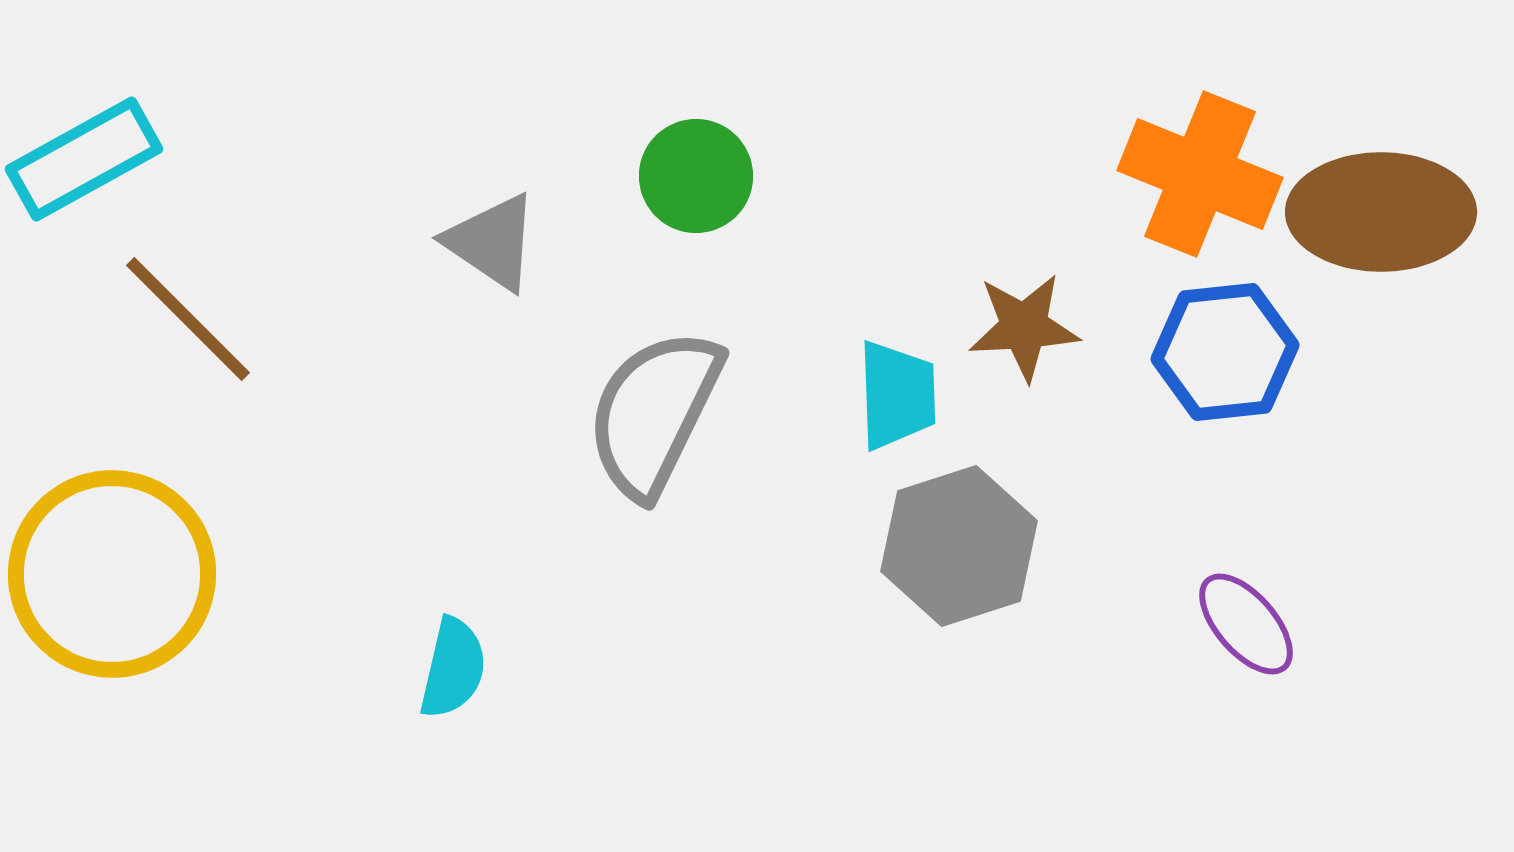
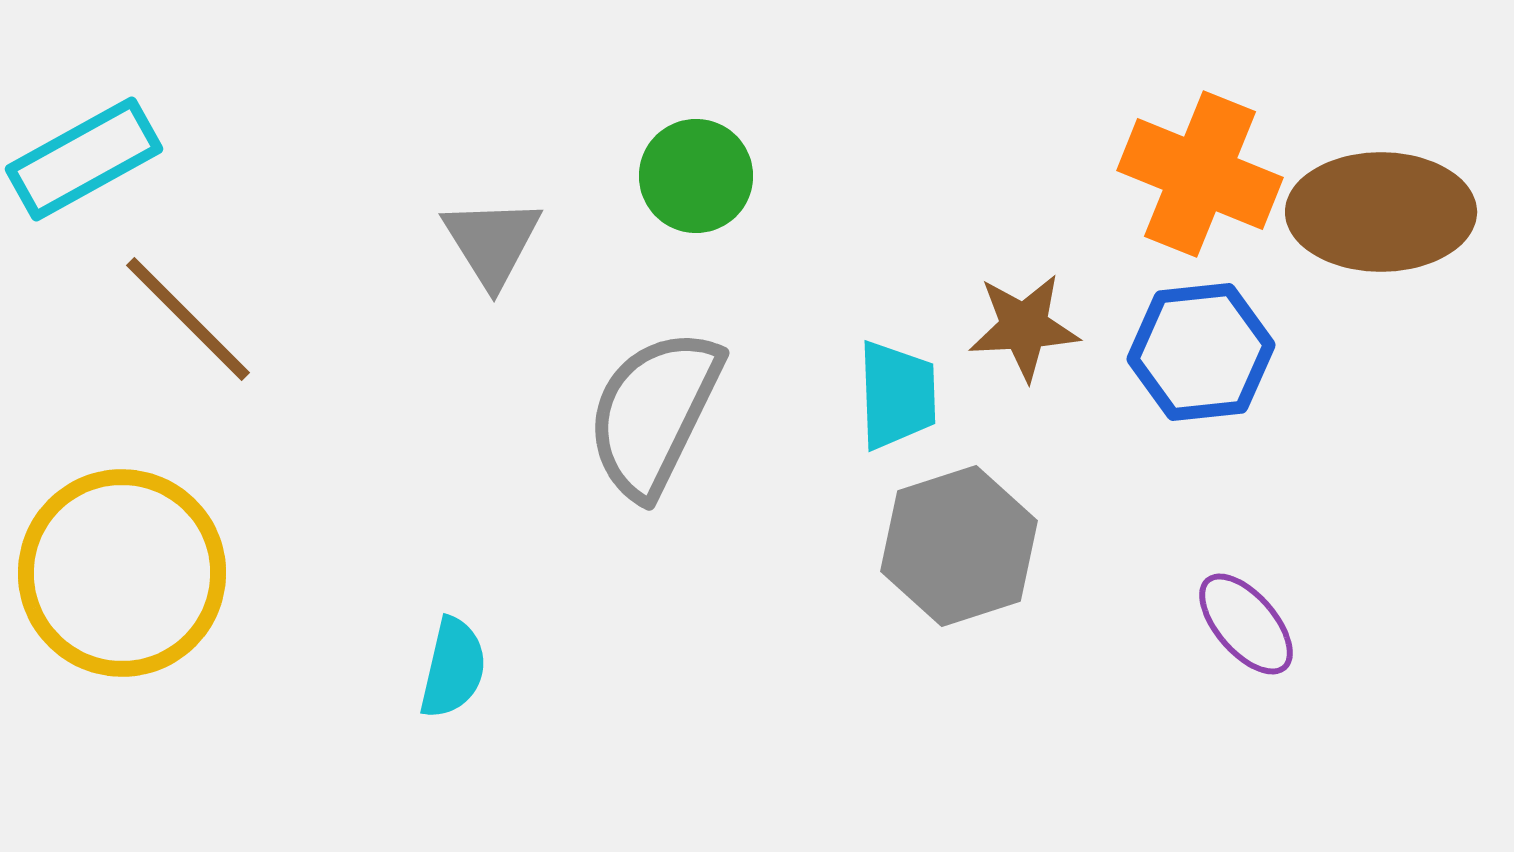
gray triangle: rotated 24 degrees clockwise
blue hexagon: moved 24 px left
yellow circle: moved 10 px right, 1 px up
